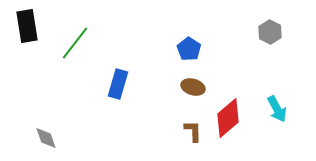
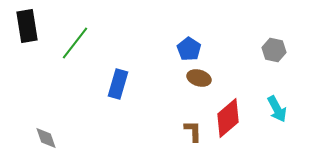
gray hexagon: moved 4 px right, 18 px down; rotated 15 degrees counterclockwise
brown ellipse: moved 6 px right, 9 px up
